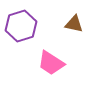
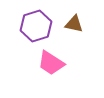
purple hexagon: moved 15 px right
